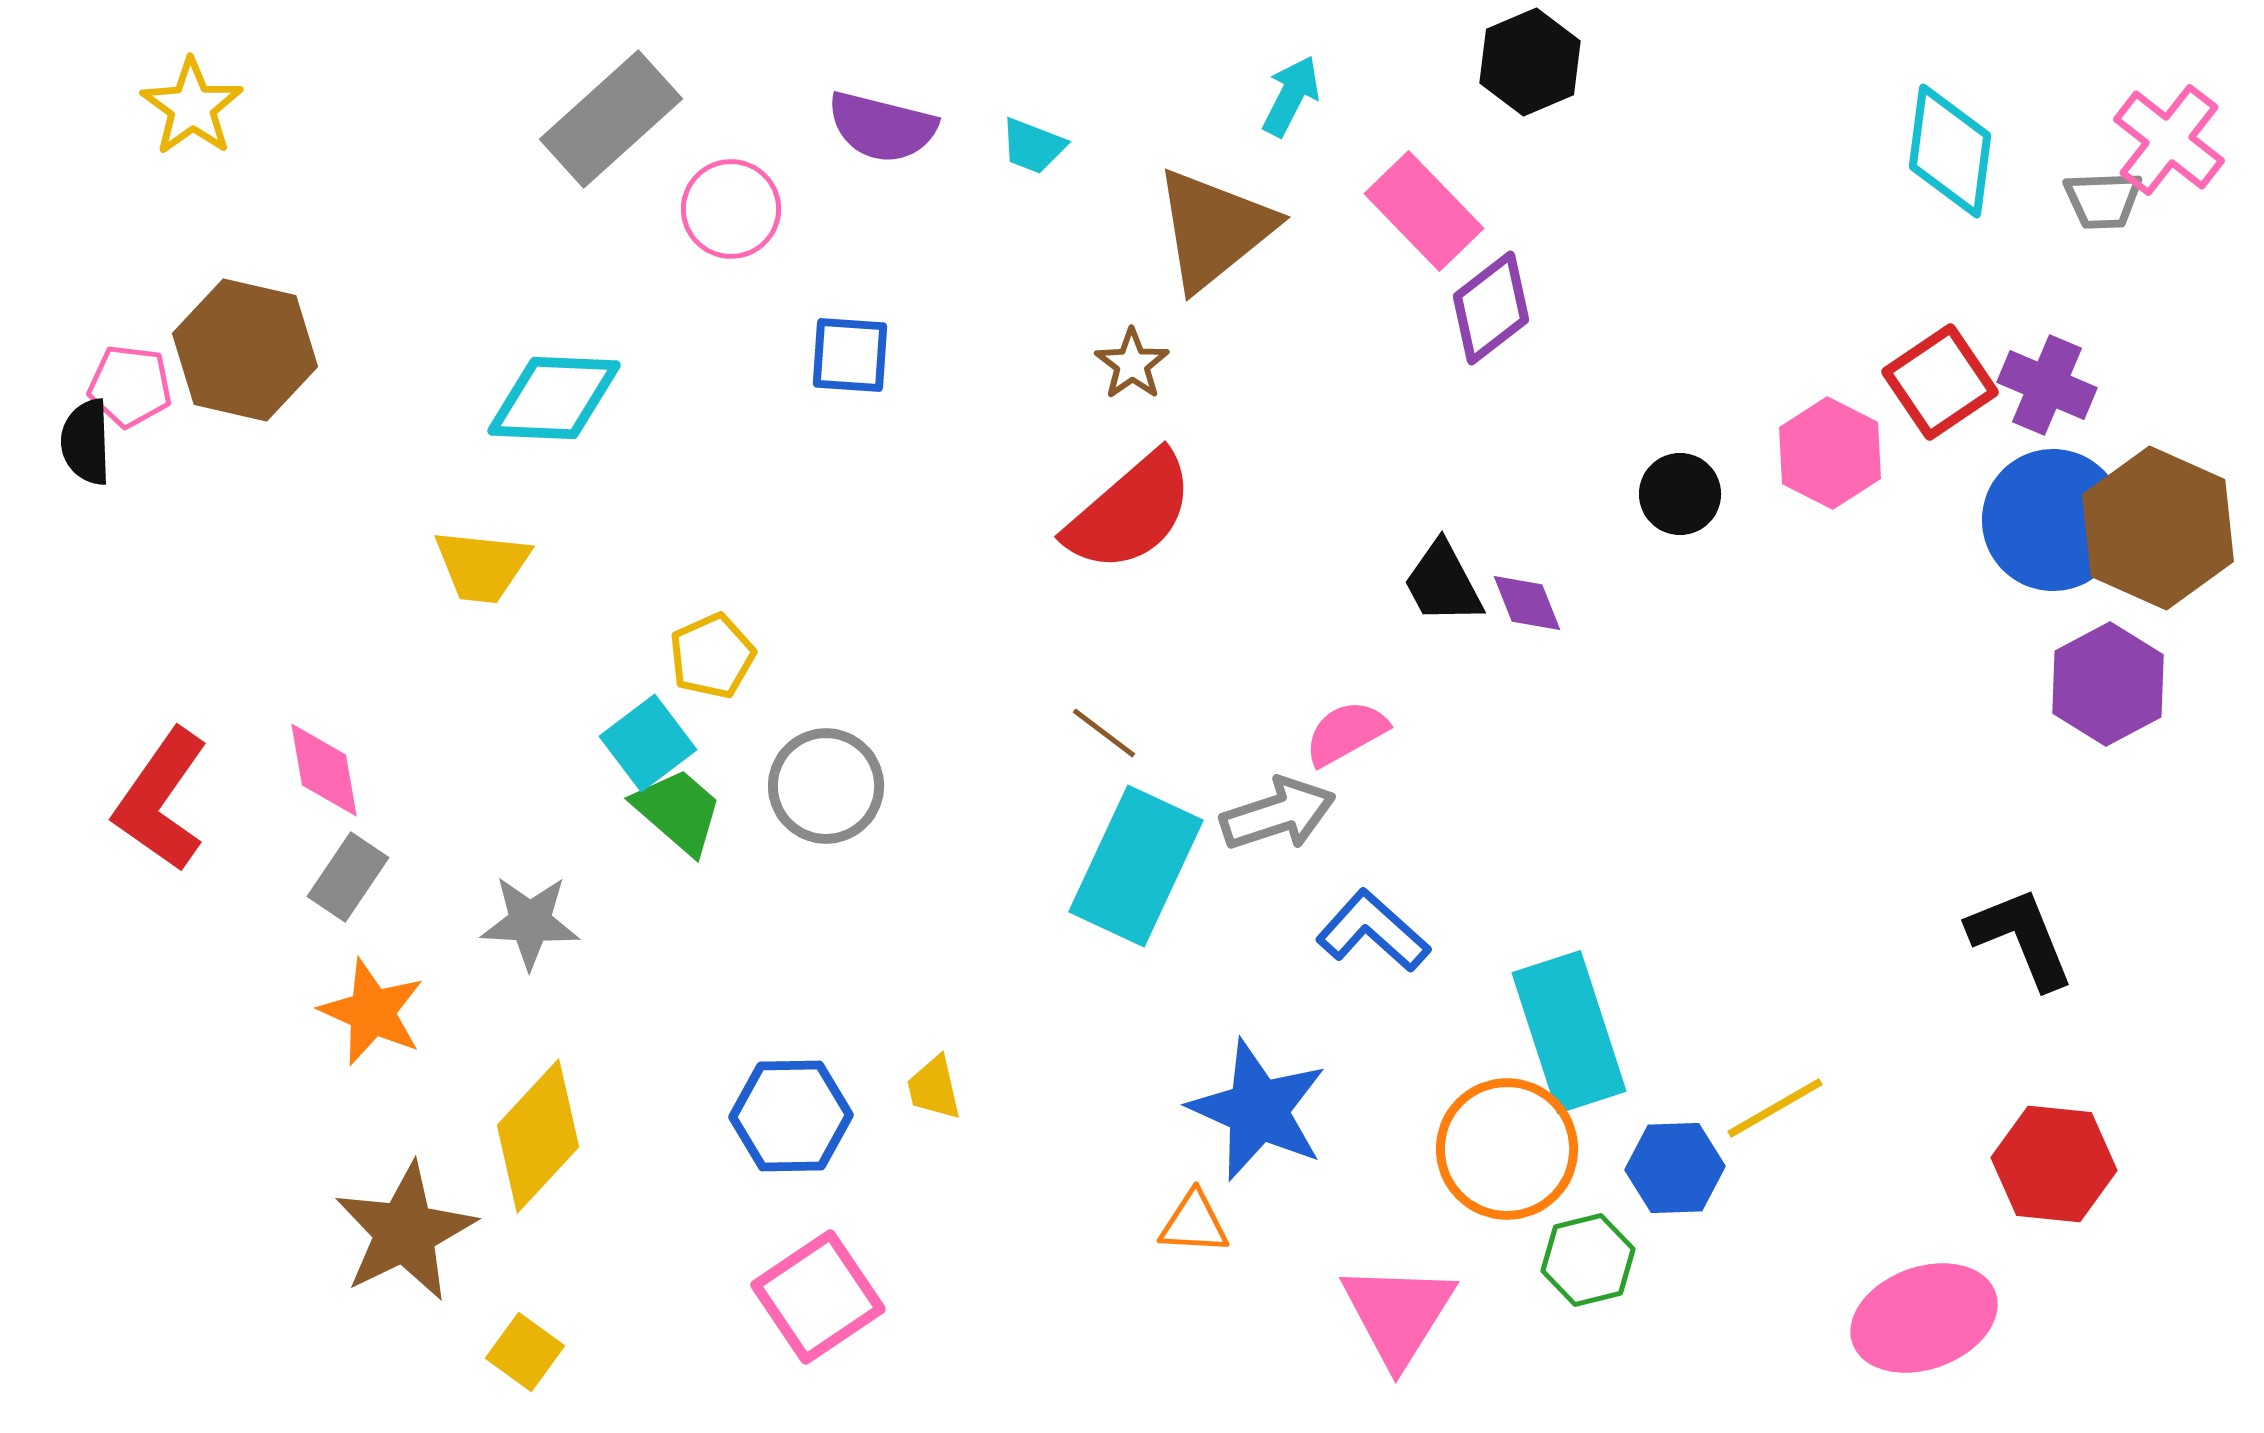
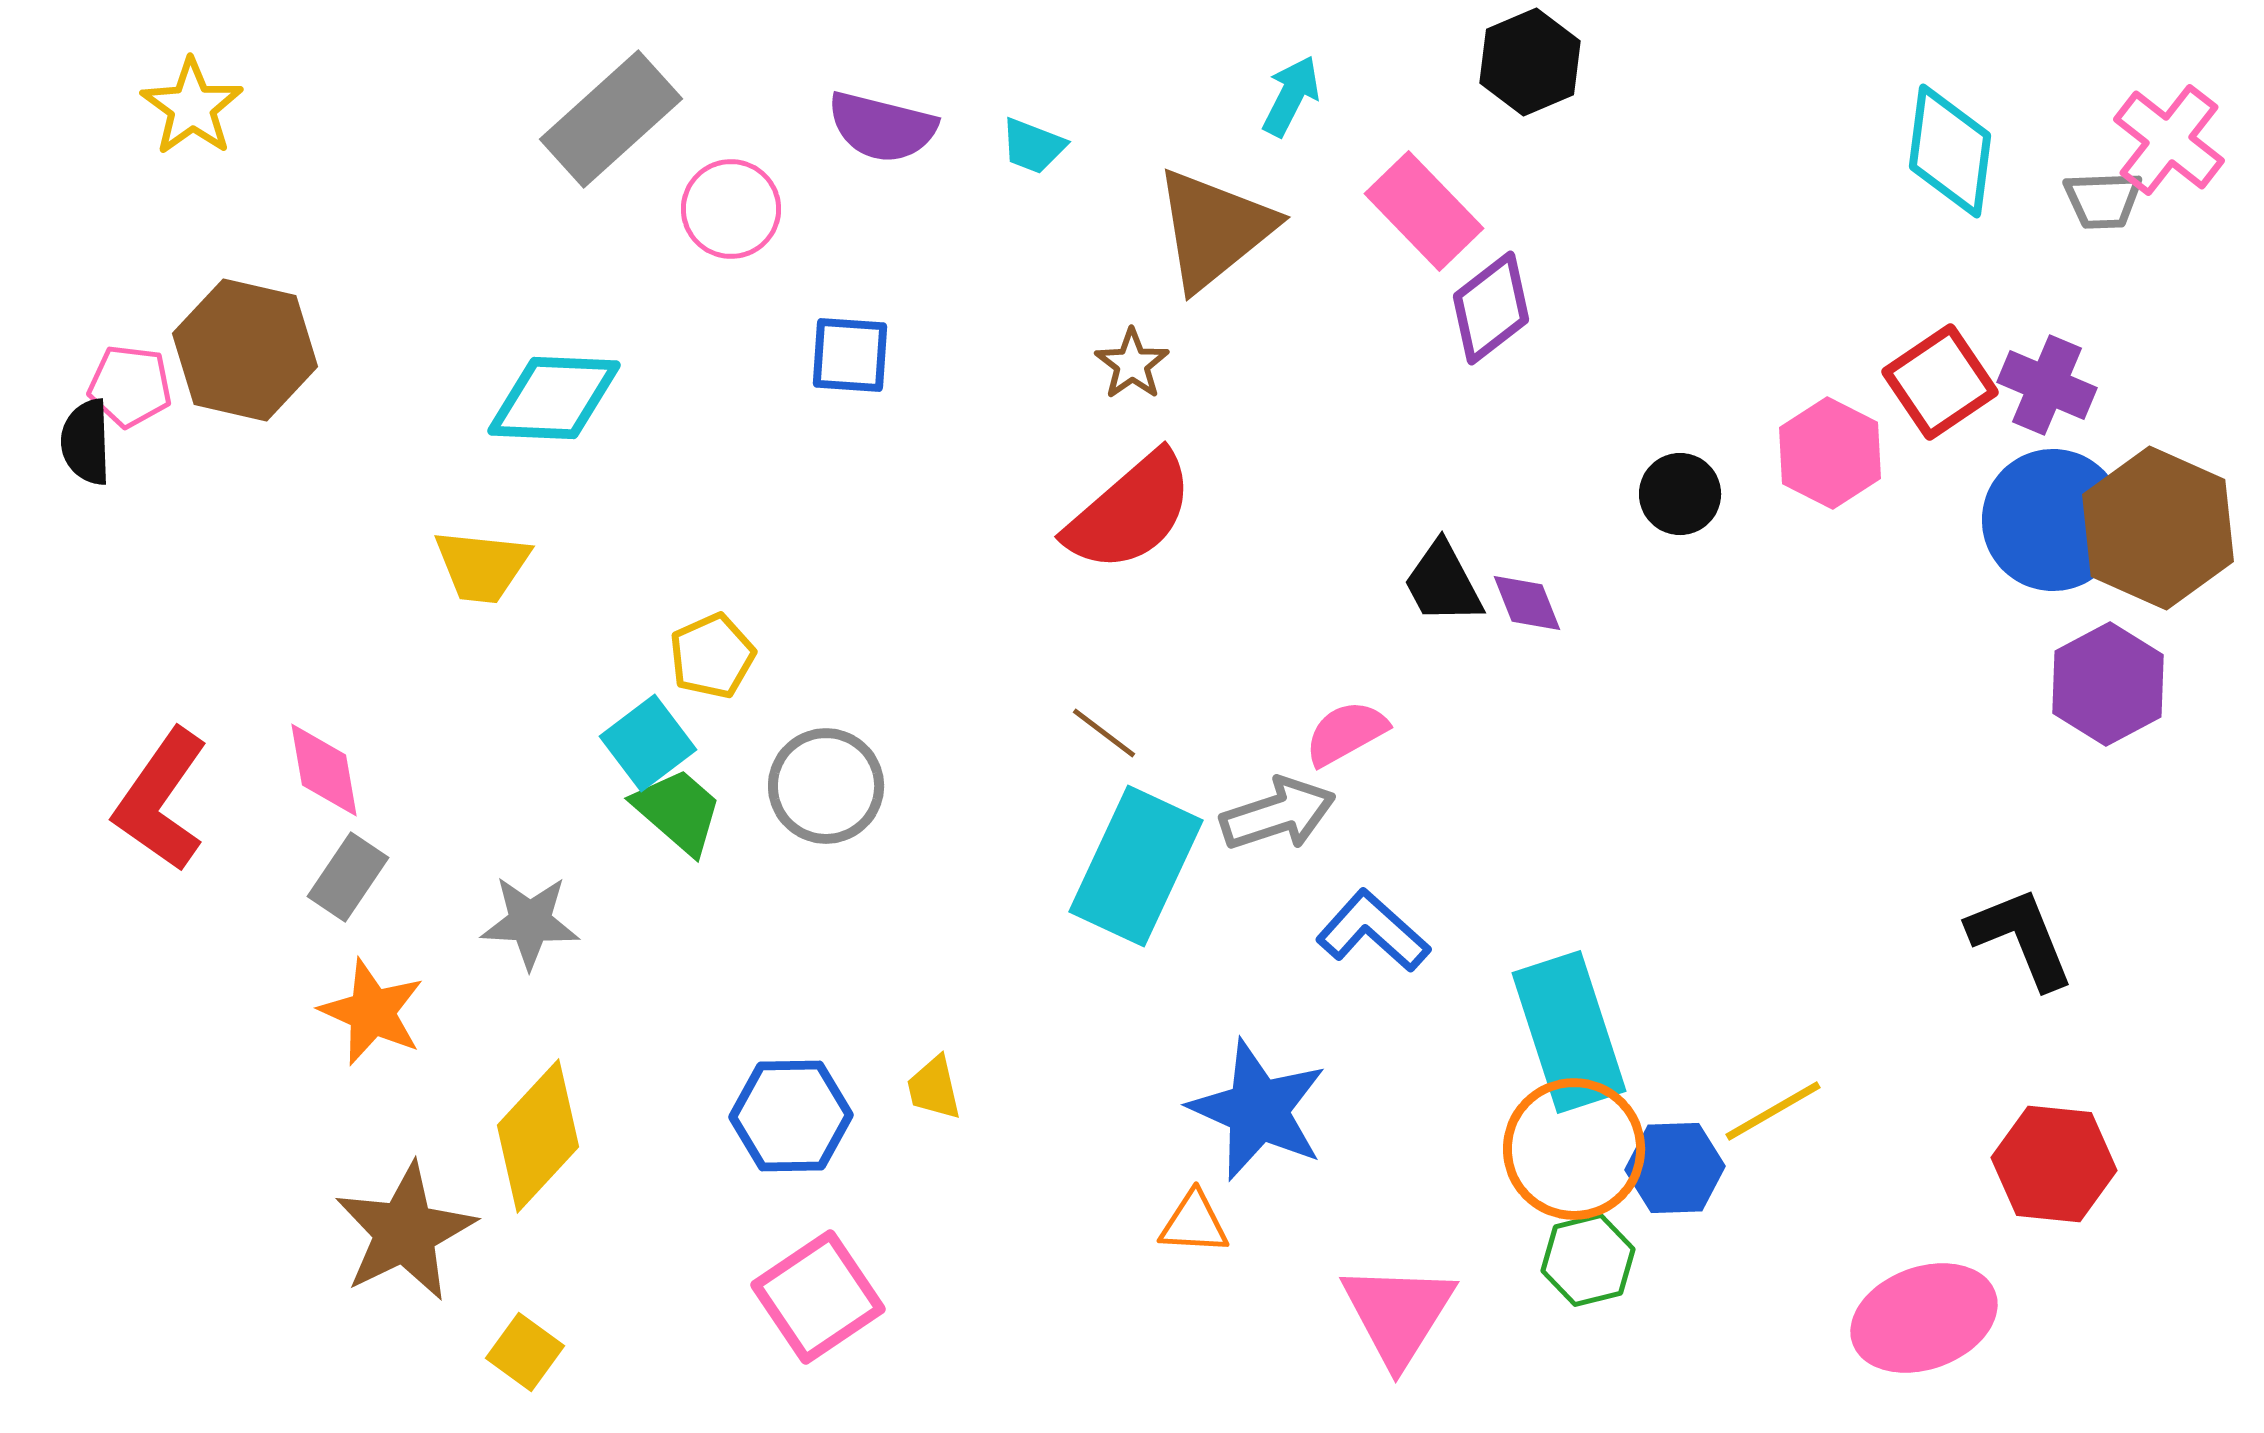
yellow line at (1775, 1108): moved 2 px left, 3 px down
orange circle at (1507, 1149): moved 67 px right
